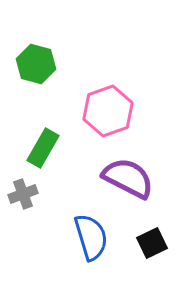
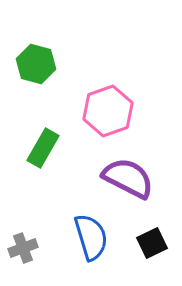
gray cross: moved 54 px down
